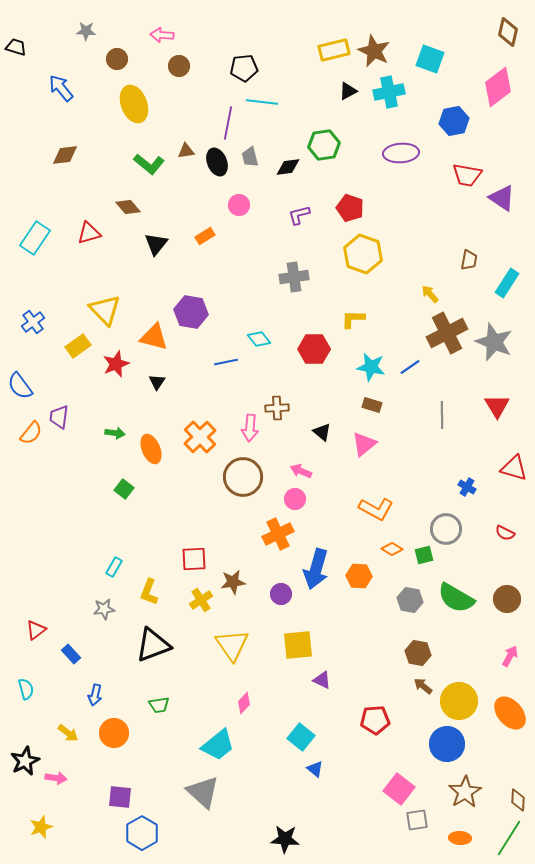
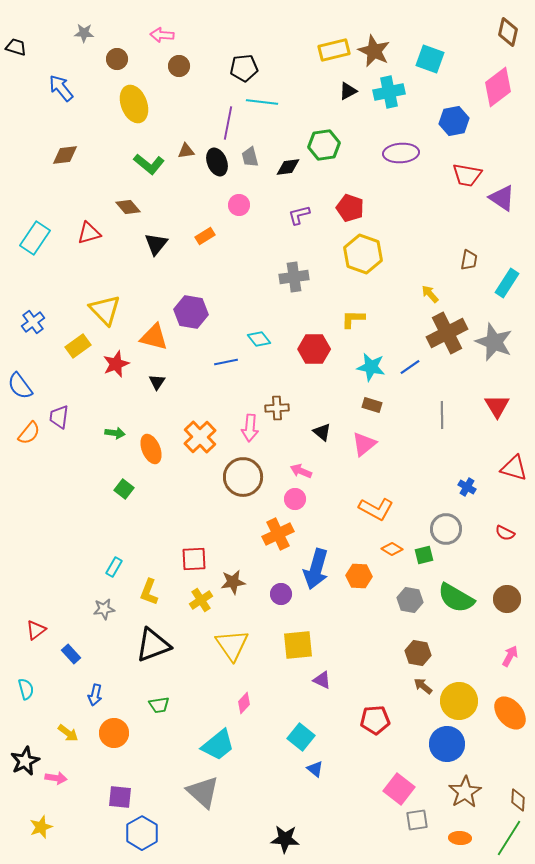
gray star at (86, 31): moved 2 px left, 2 px down
orange semicircle at (31, 433): moved 2 px left
